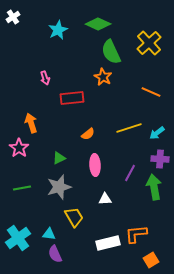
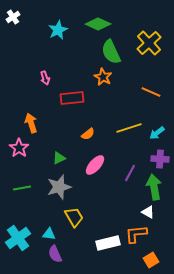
pink ellipse: rotated 45 degrees clockwise
white triangle: moved 43 px right, 13 px down; rotated 32 degrees clockwise
